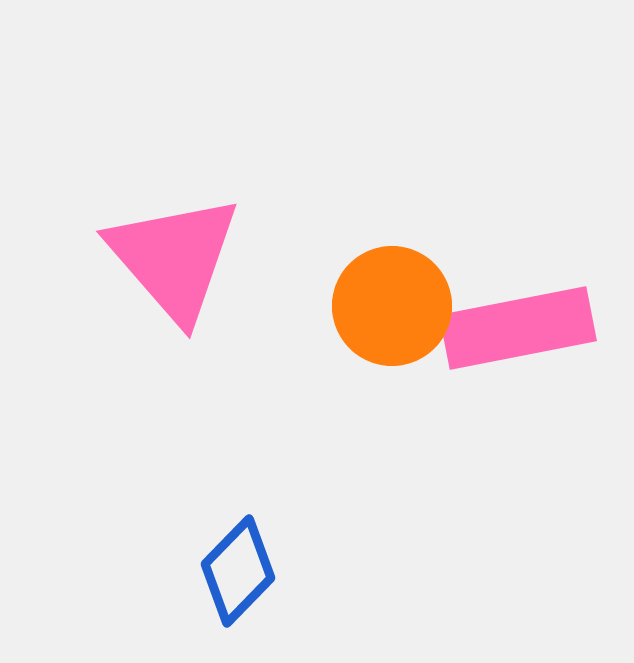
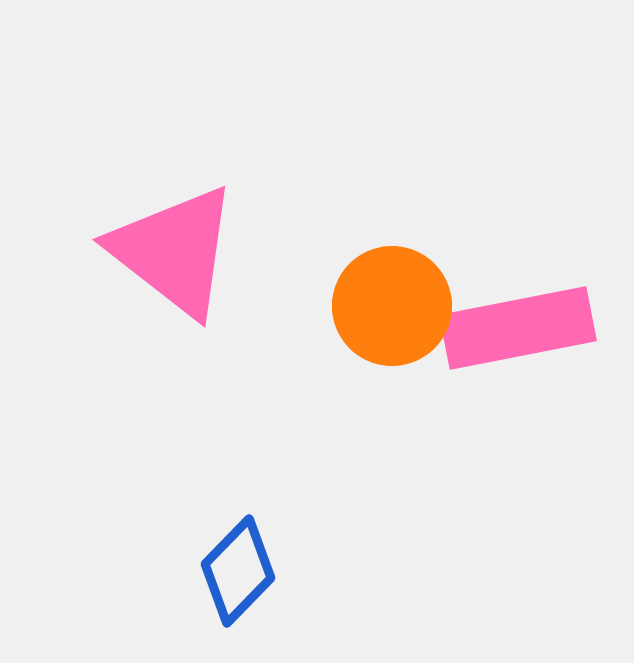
pink triangle: moved 7 px up; rotated 11 degrees counterclockwise
